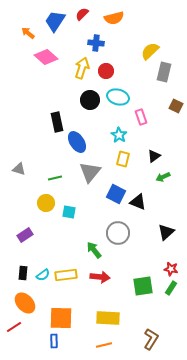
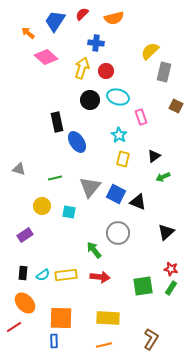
gray triangle at (90, 172): moved 15 px down
yellow circle at (46, 203): moved 4 px left, 3 px down
